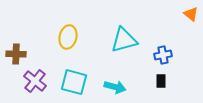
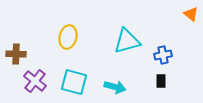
cyan triangle: moved 3 px right, 1 px down
